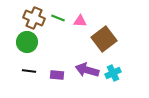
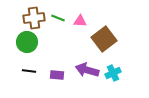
brown cross: rotated 30 degrees counterclockwise
